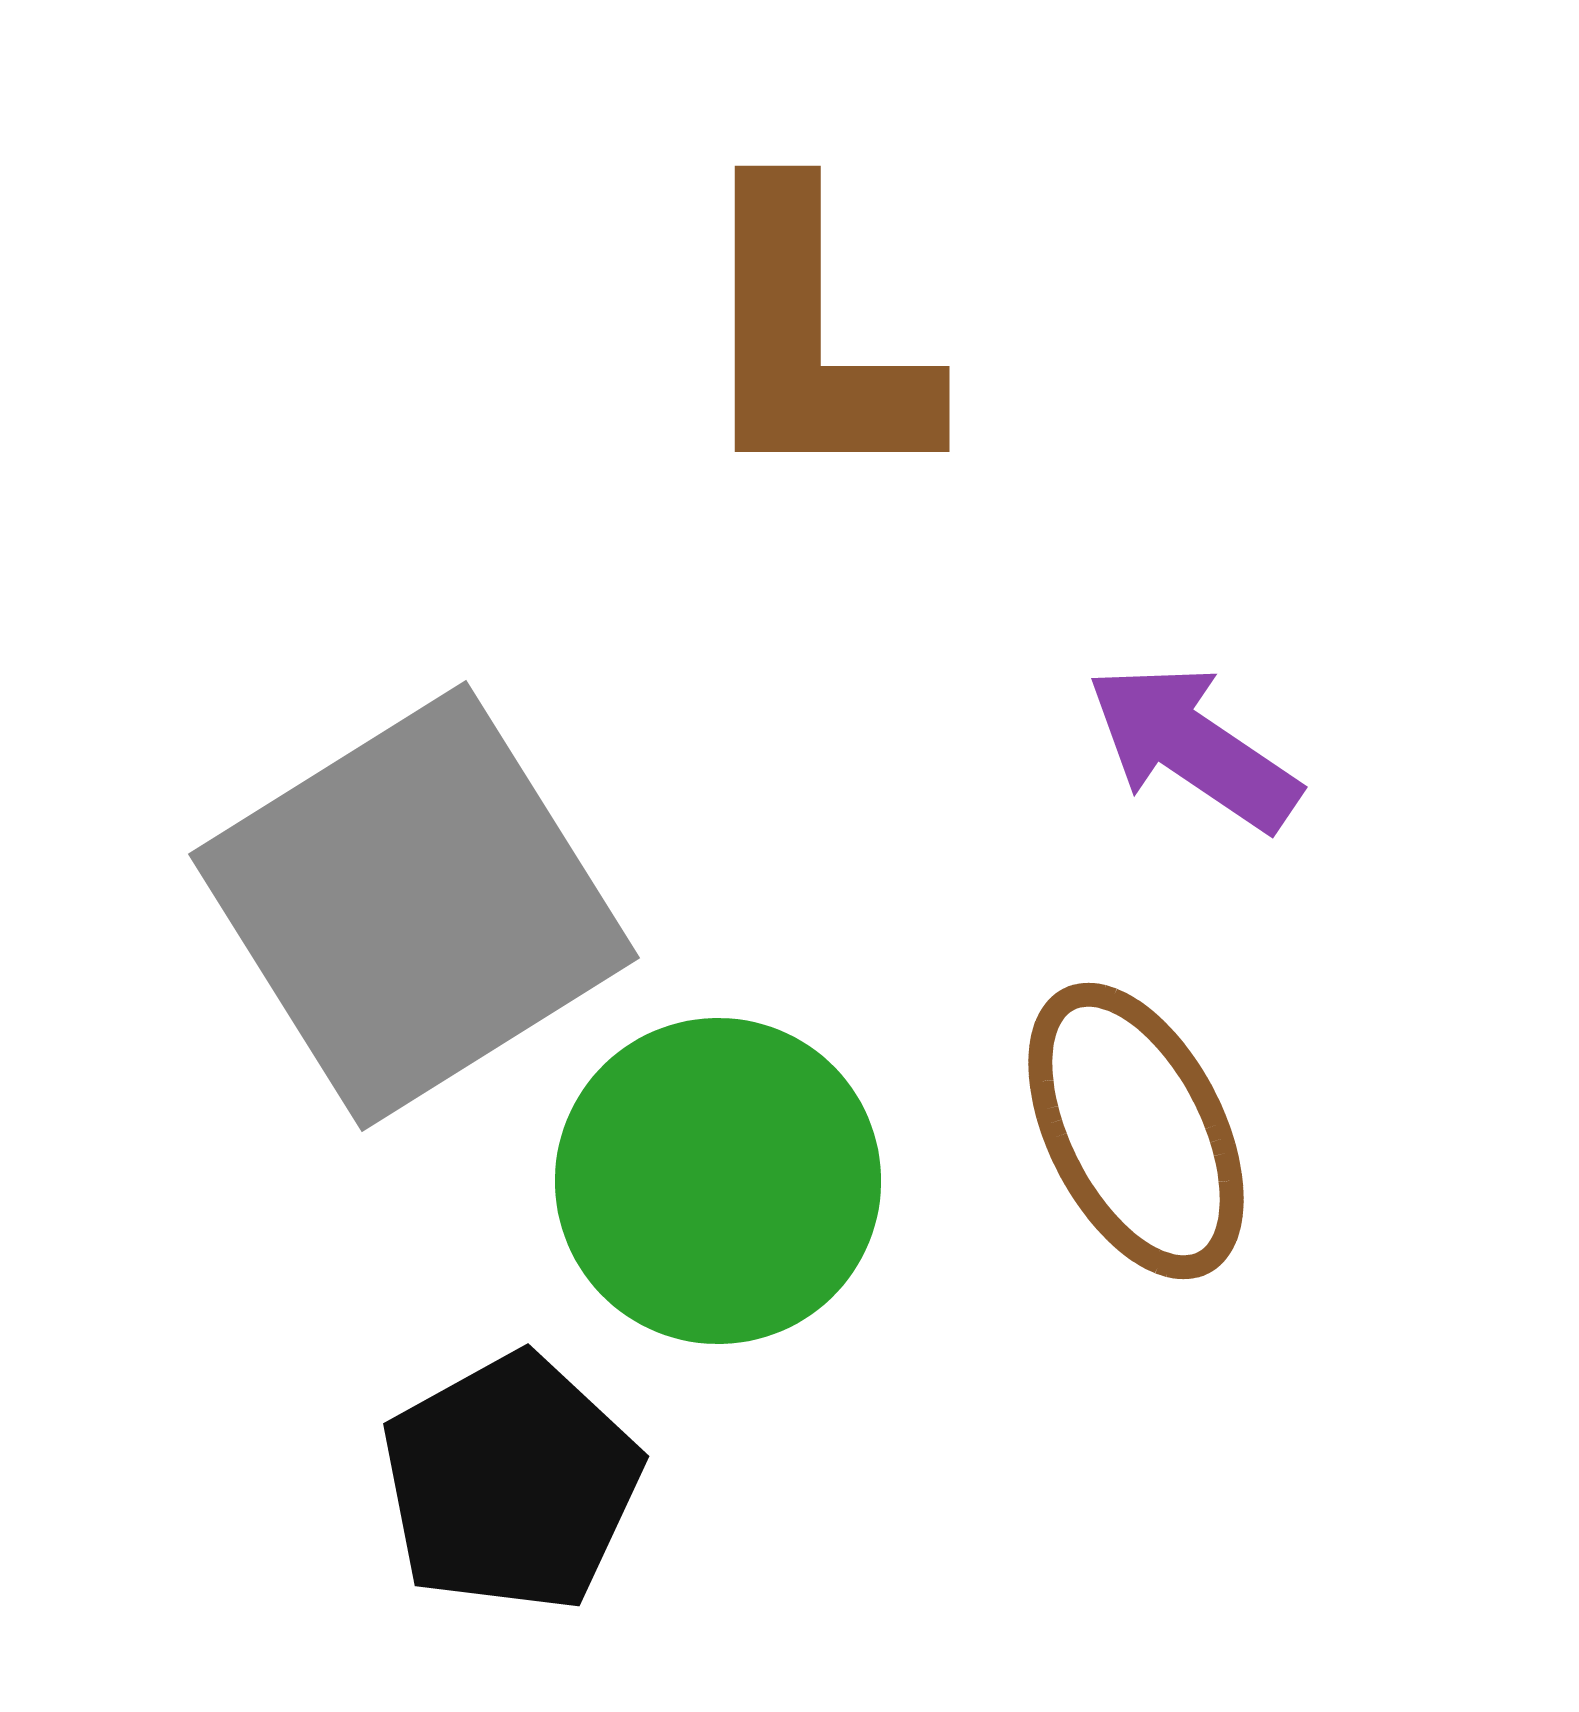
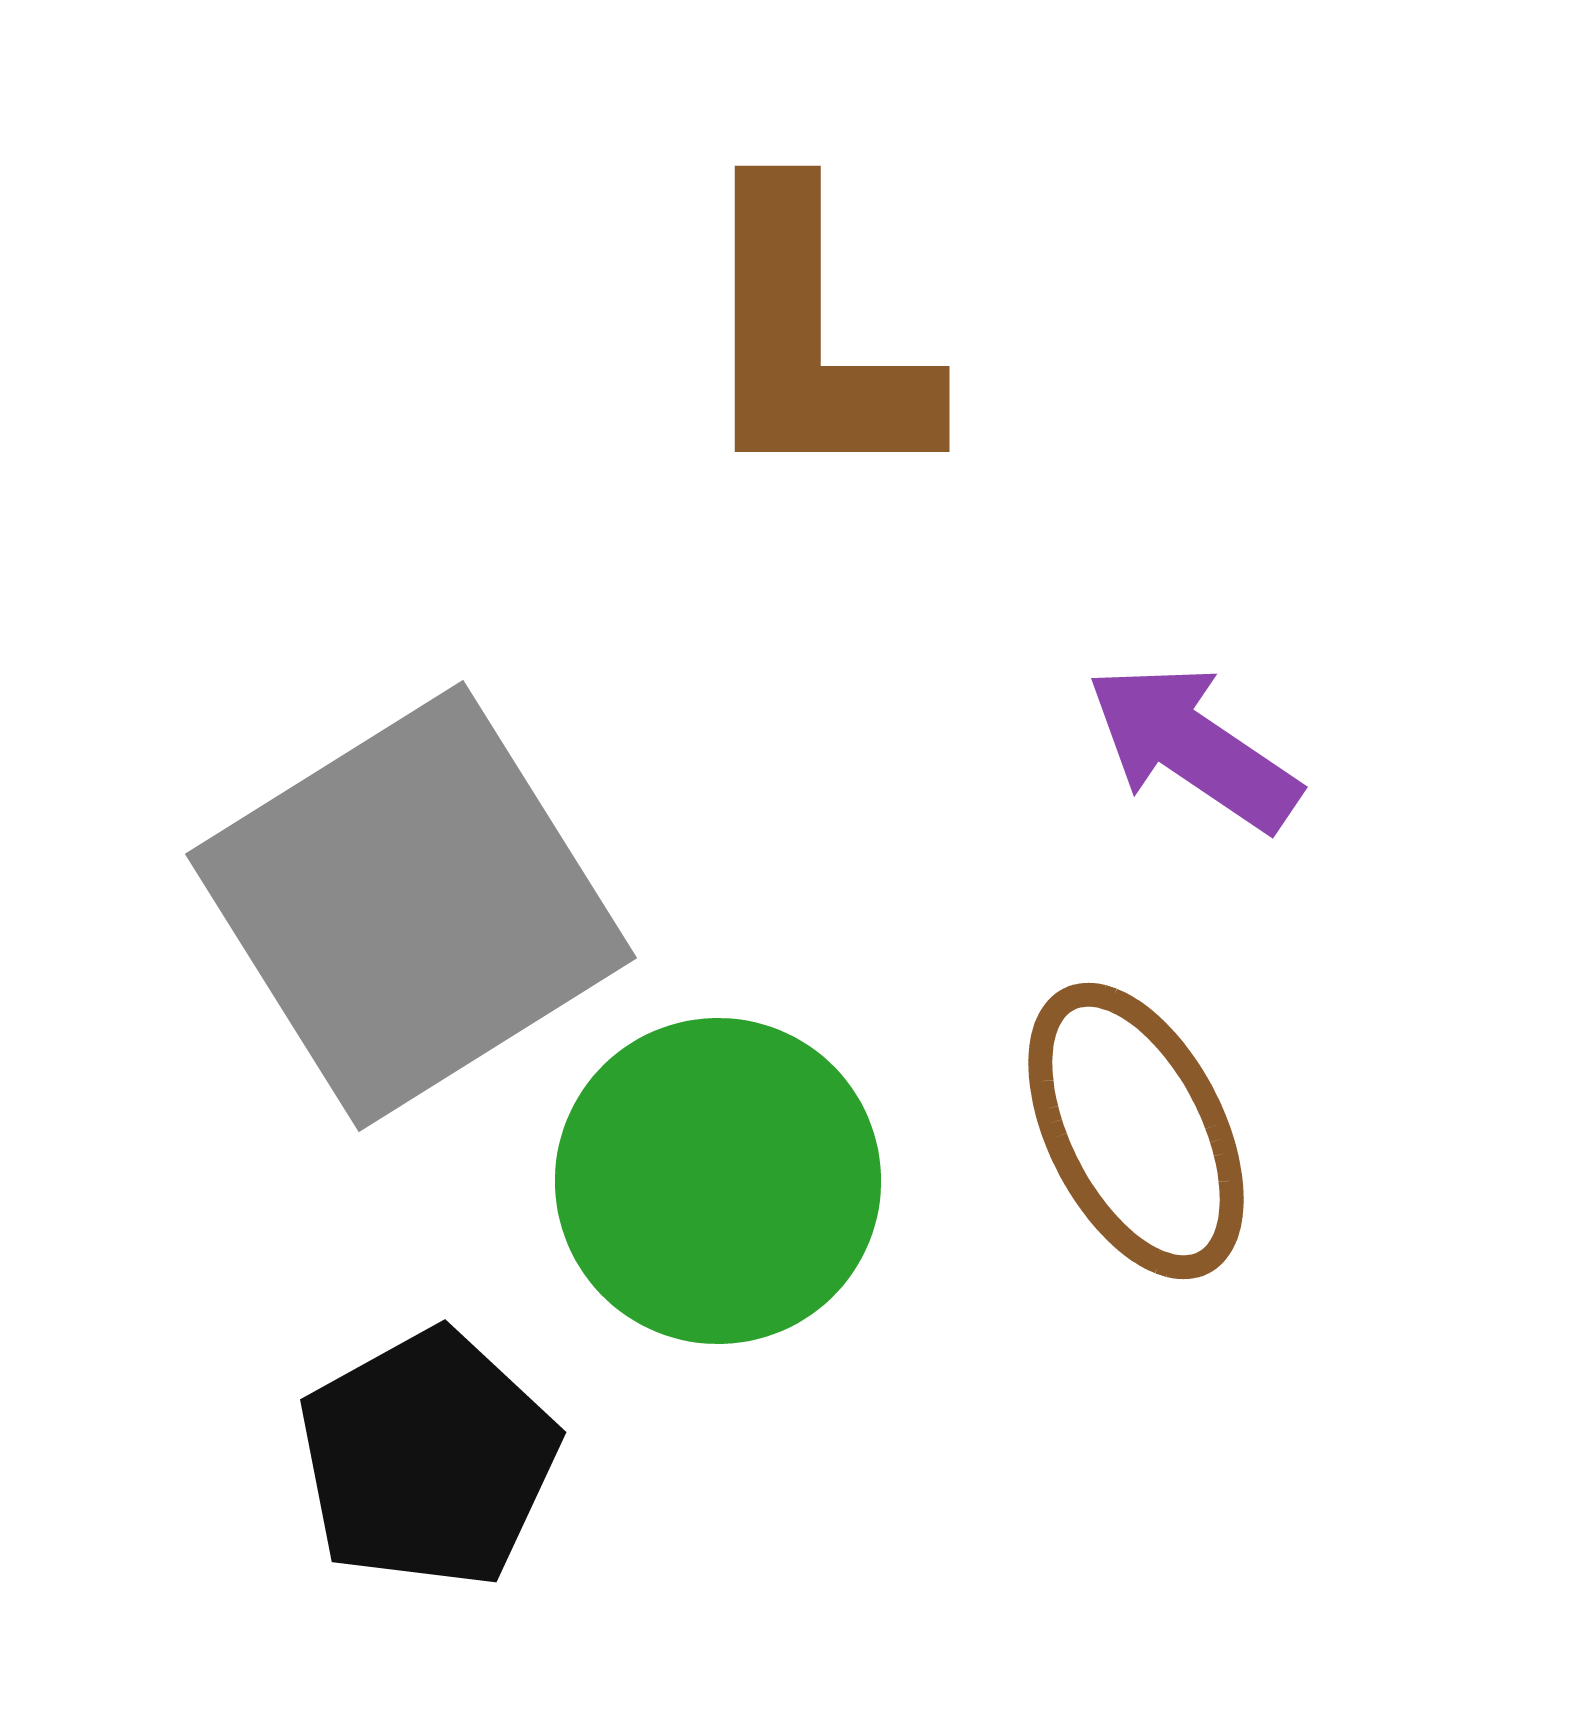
gray square: moved 3 px left
black pentagon: moved 83 px left, 24 px up
